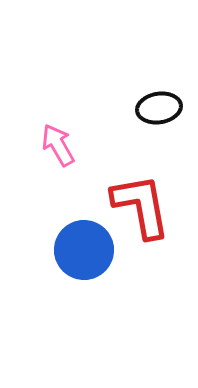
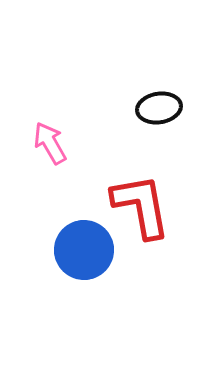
pink arrow: moved 8 px left, 2 px up
